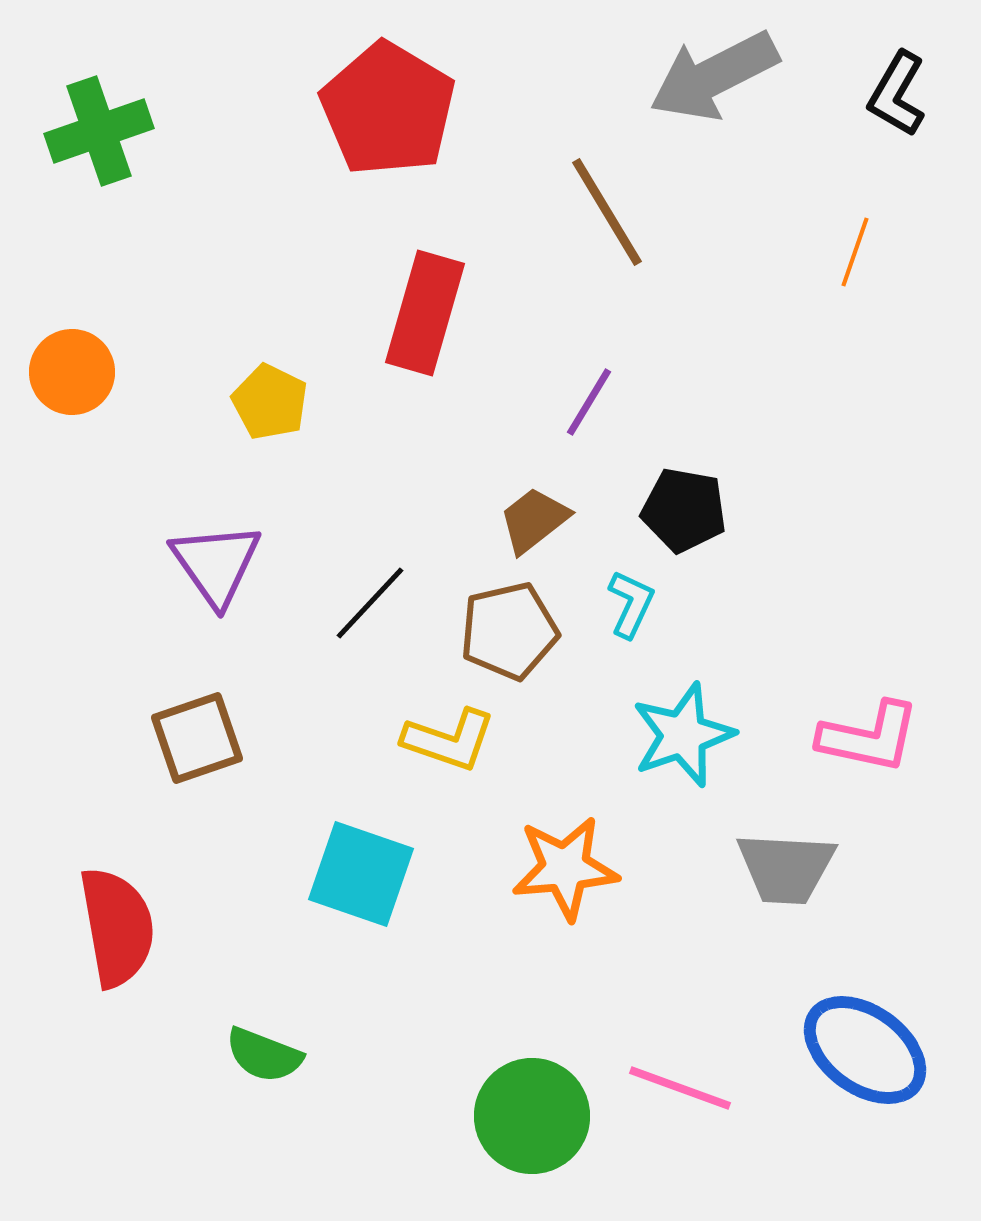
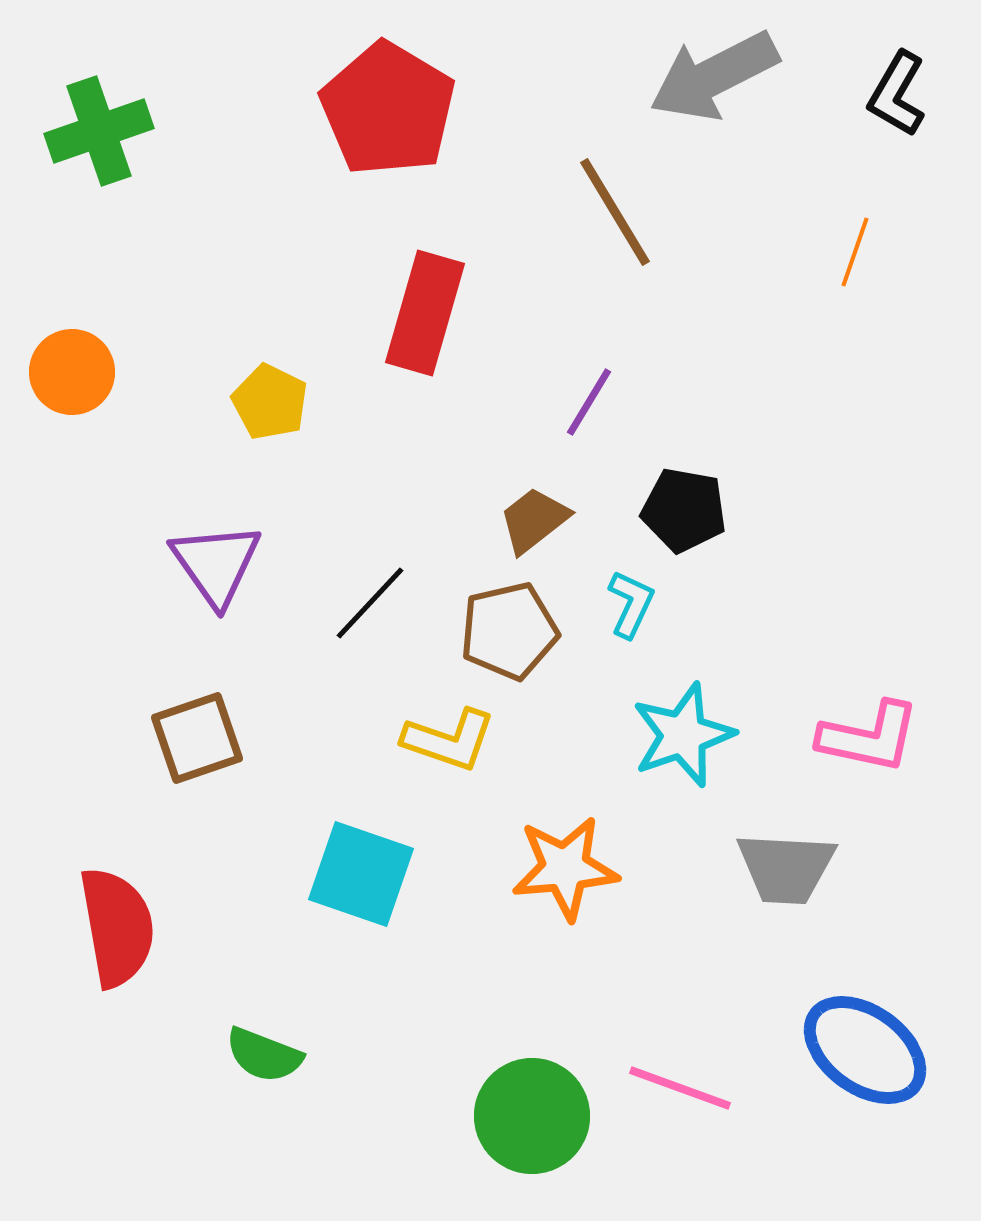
brown line: moved 8 px right
